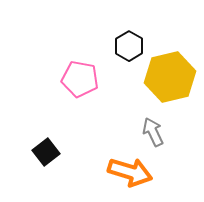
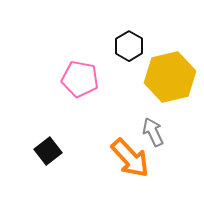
black square: moved 2 px right, 1 px up
orange arrow: moved 14 px up; rotated 30 degrees clockwise
